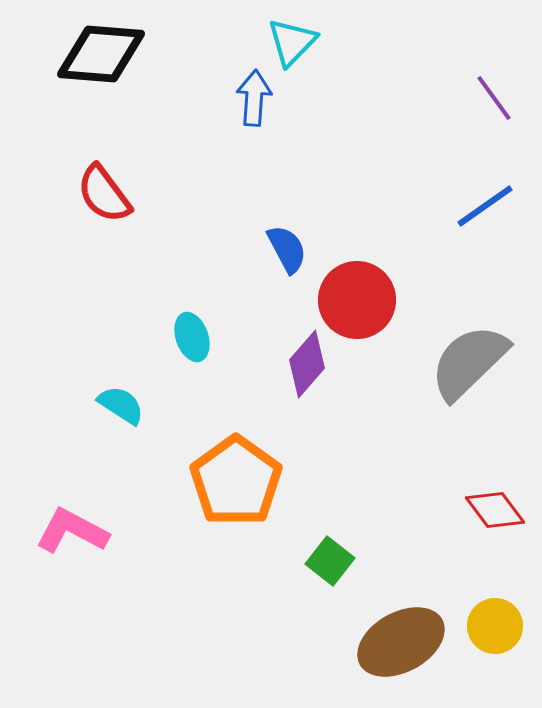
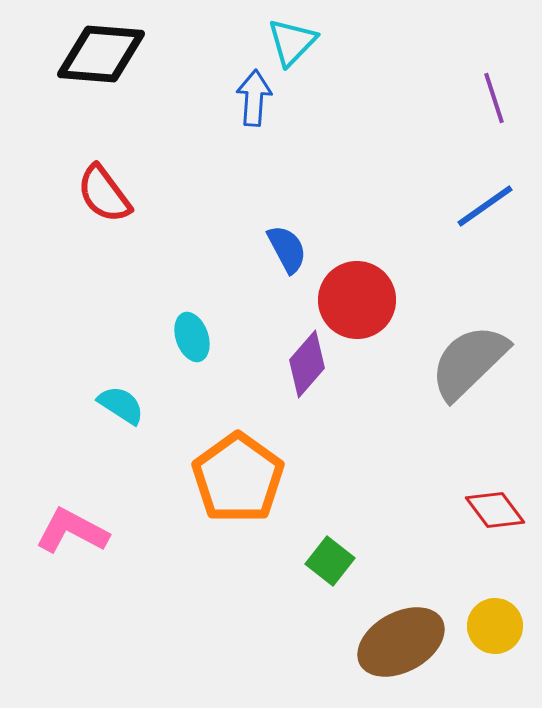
purple line: rotated 18 degrees clockwise
orange pentagon: moved 2 px right, 3 px up
